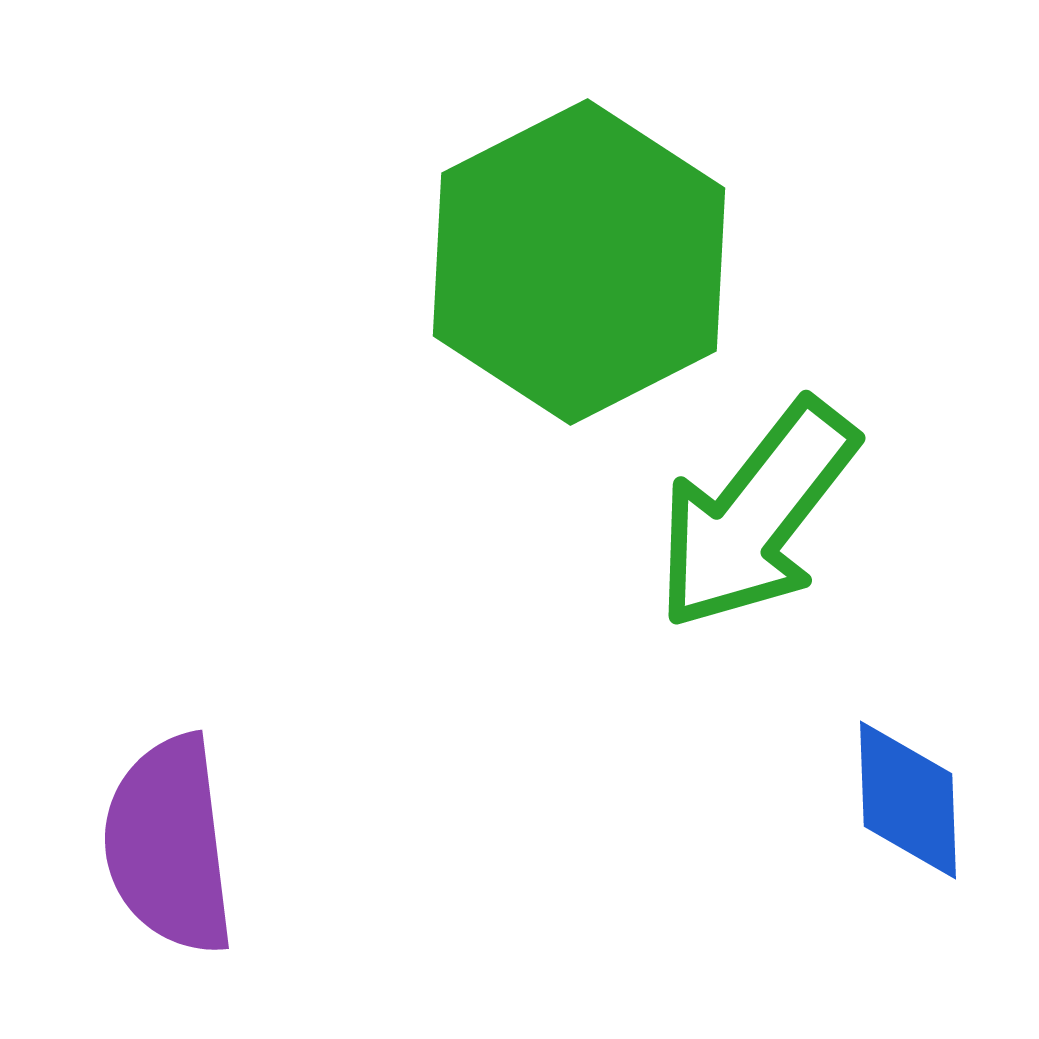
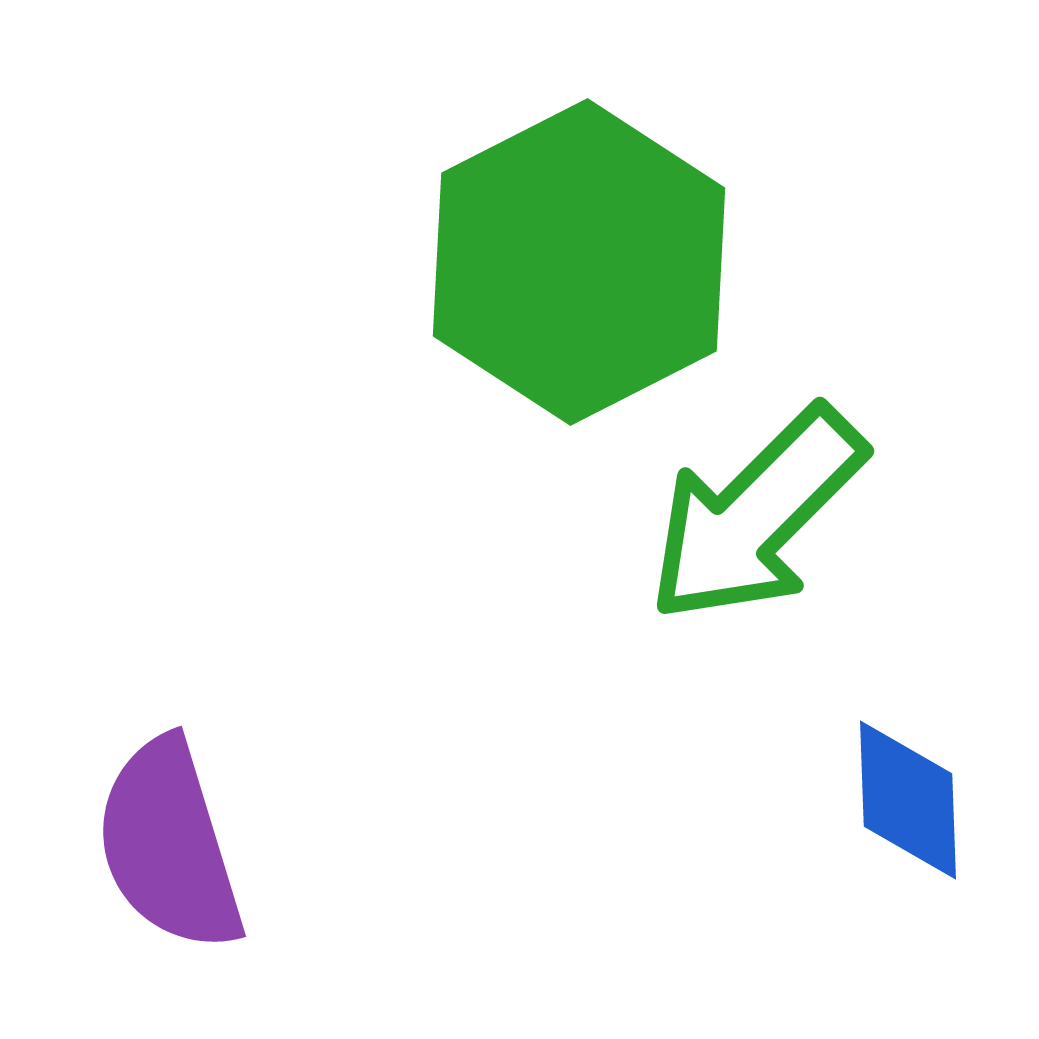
green arrow: rotated 7 degrees clockwise
purple semicircle: rotated 10 degrees counterclockwise
